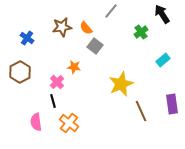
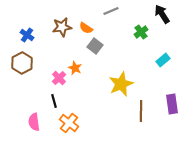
gray line: rotated 28 degrees clockwise
orange semicircle: rotated 16 degrees counterclockwise
blue cross: moved 3 px up
orange star: moved 1 px right, 1 px down; rotated 16 degrees clockwise
brown hexagon: moved 2 px right, 9 px up
pink cross: moved 2 px right, 4 px up
black line: moved 1 px right
brown line: rotated 25 degrees clockwise
pink semicircle: moved 2 px left
